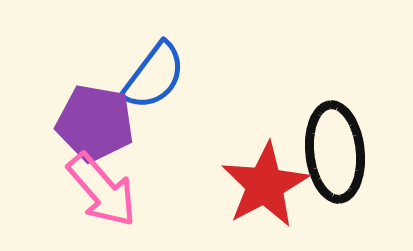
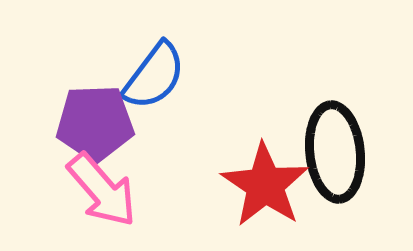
purple pentagon: rotated 12 degrees counterclockwise
red star: rotated 10 degrees counterclockwise
